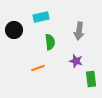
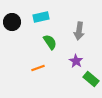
black circle: moved 2 px left, 8 px up
green semicircle: rotated 28 degrees counterclockwise
purple star: rotated 16 degrees clockwise
green rectangle: rotated 42 degrees counterclockwise
